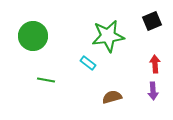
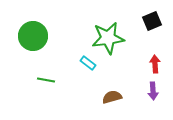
green star: moved 2 px down
